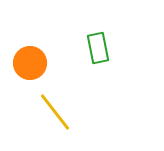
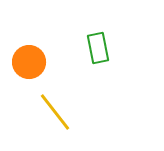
orange circle: moved 1 px left, 1 px up
